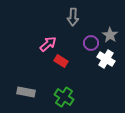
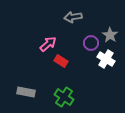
gray arrow: rotated 78 degrees clockwise
